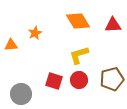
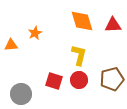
orange diamond: moved 4 px right; rotated 15 degrees clockwise
yellow L-shape: rotated 120 degrees clockwise
